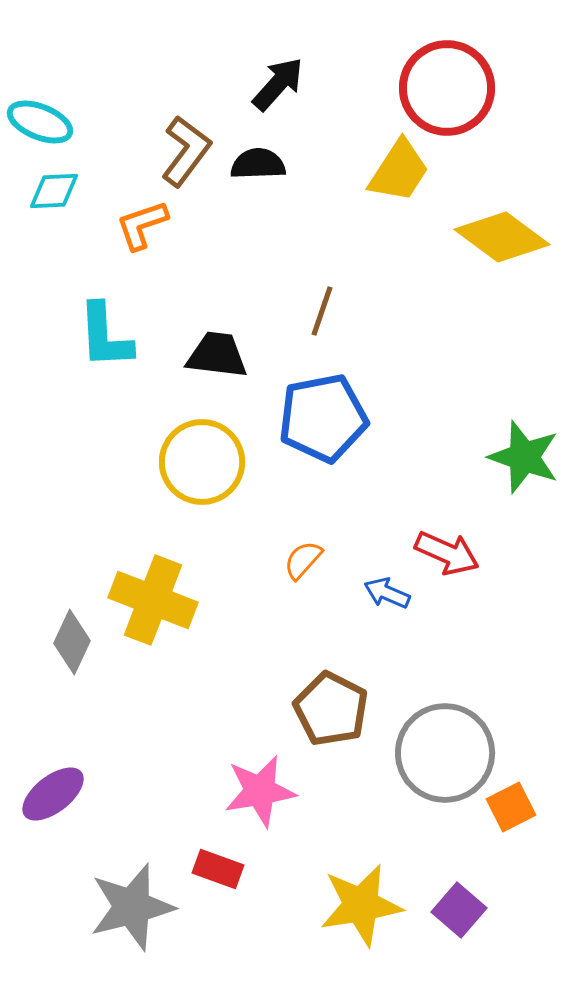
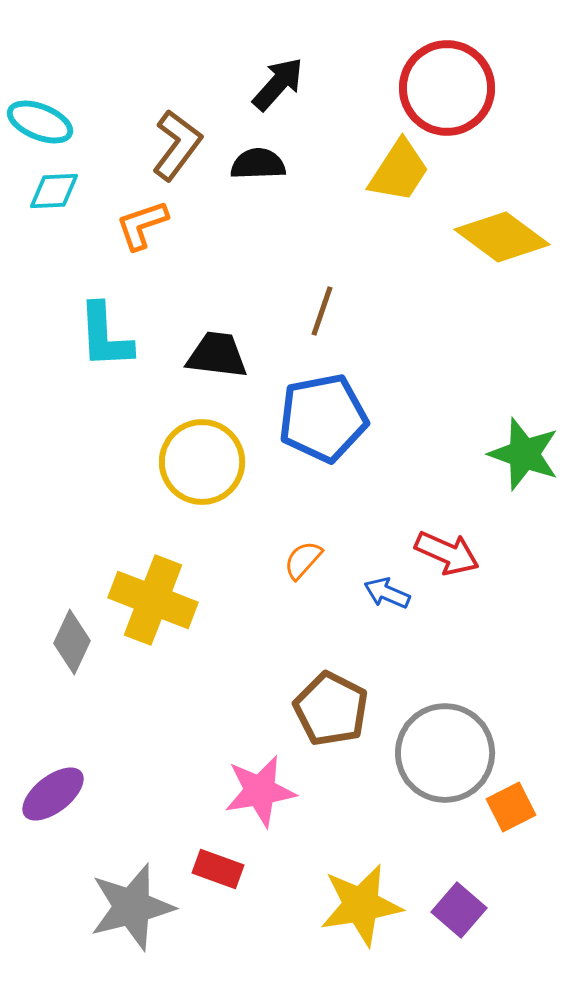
brown L-shape: moved 9 px left, 6 px up
green star: moved 3 px up
